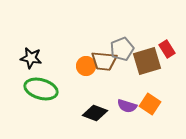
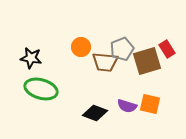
brown trapezoid: moved 1 px right, 1 px down
orange circle: moved 5 px left, 19 px up
orange square: rotated 20 degrees counterclockwise
